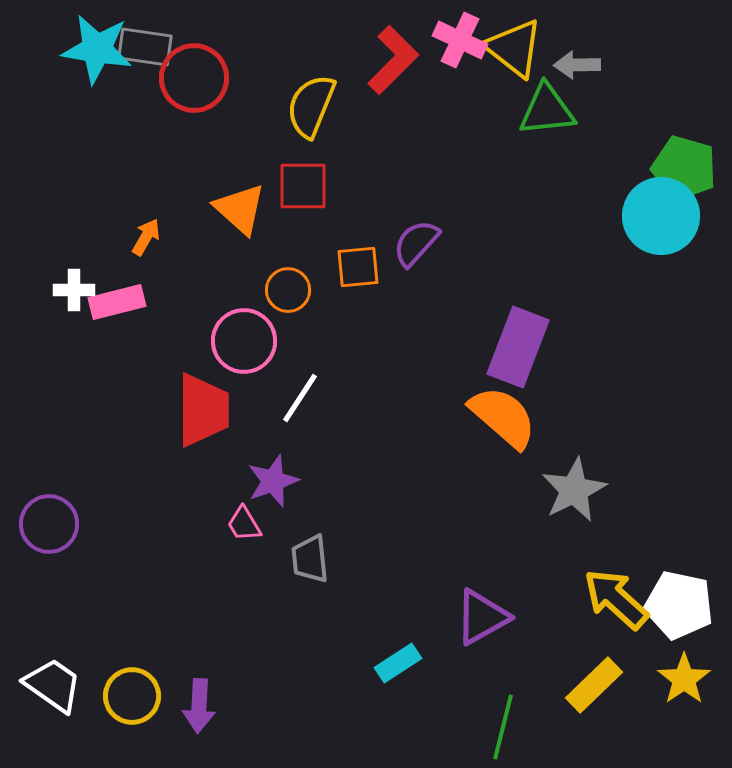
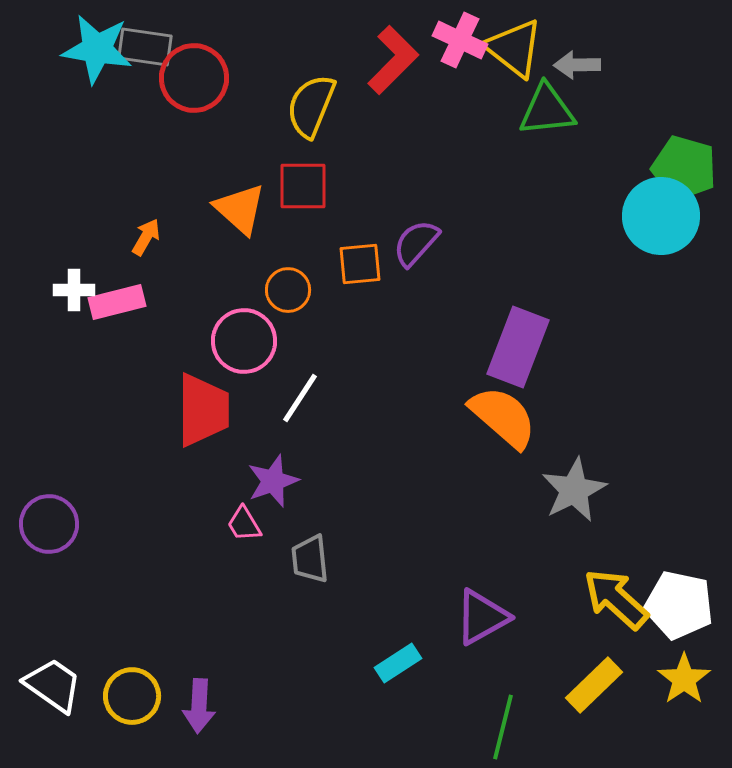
orange square: moved 2 px right, 3 px up
